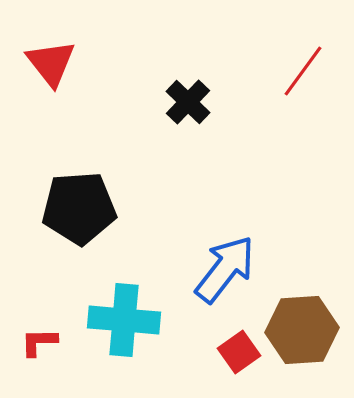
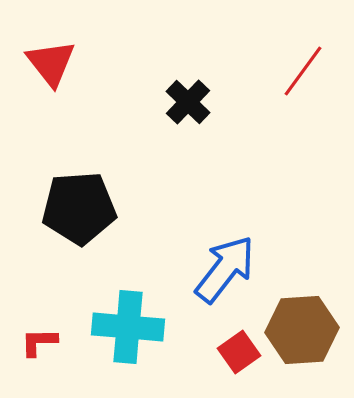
cyan cross: moved 4 px right, 7 px down
